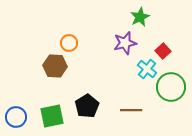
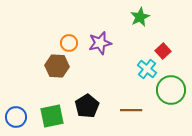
purple star: moved 25 px left
brown hexagon: moved 2 px right
green circle: moved 3 px down
